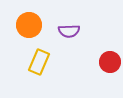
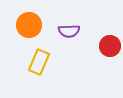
red circle: moved 16 px up
